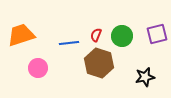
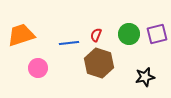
green circle: moved 7 px right, 2 px up
